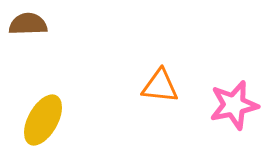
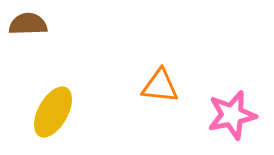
pink star: moved 2 px left, 10 px down
yellow ellipse: moved 10 px right, 8 px up
